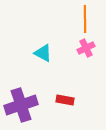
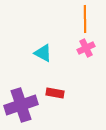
red rectangle: moved 10 px left, 7 px up
